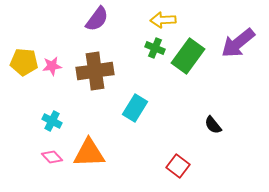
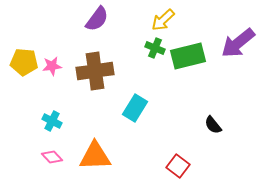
yellow arrow: rotated 40 degrees counterclockwise
green rectangle: rotated 40 degrees clockwise
orange triangle: moved 6 px right, 3 px down
